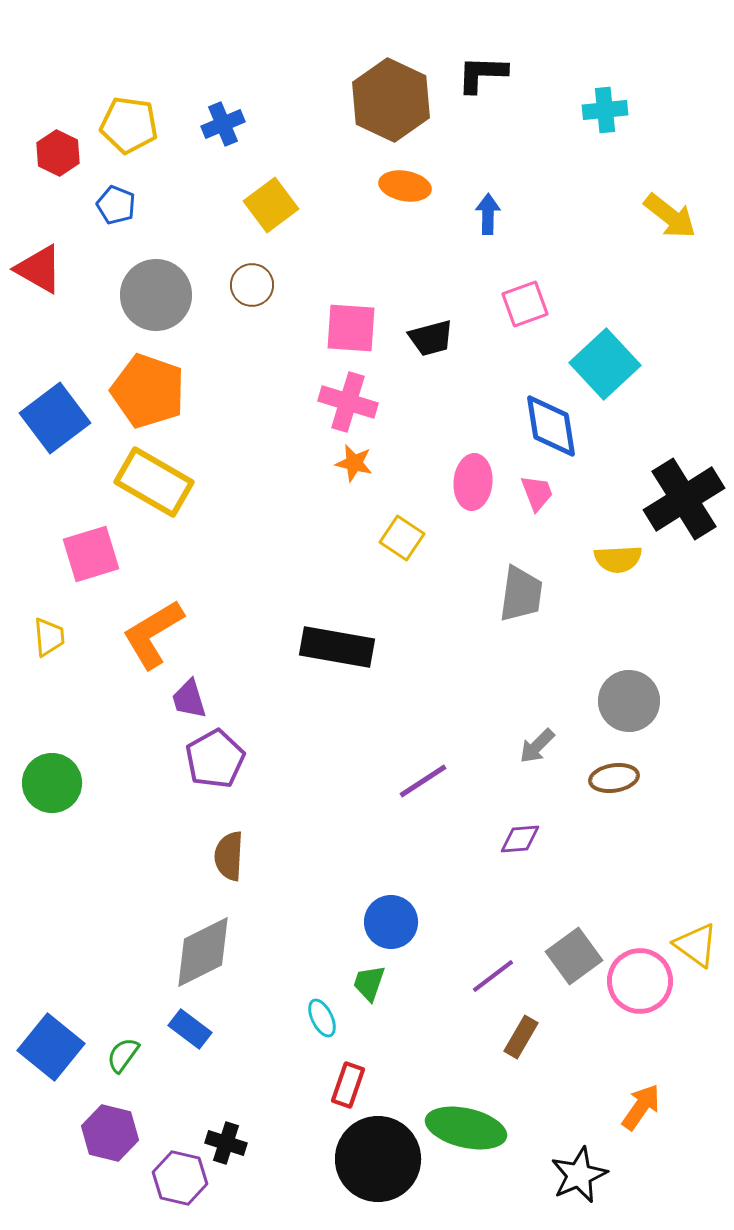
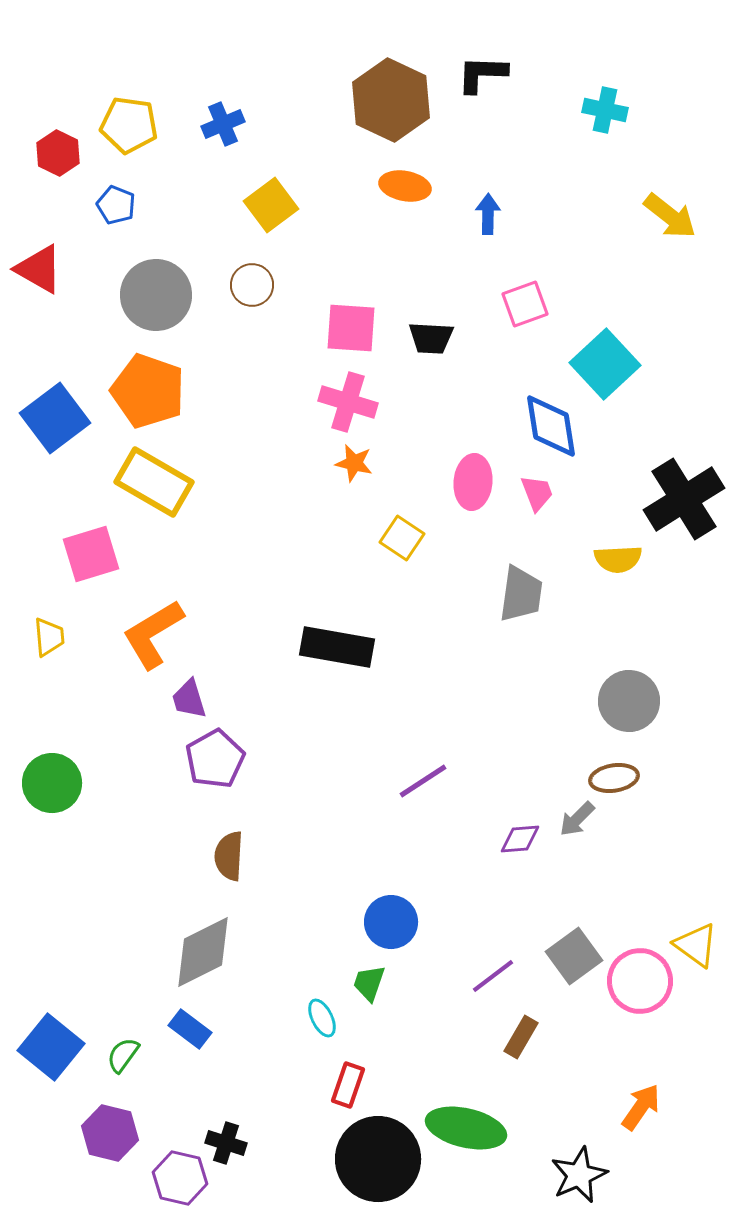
cyan cross at (605, 110): rotated 18 degrees clockwise
black trapezoid at (431, 338): rotated 18 degrees clockwise
gray arrow at (537, 746): moved 40 px right, 73 px down
